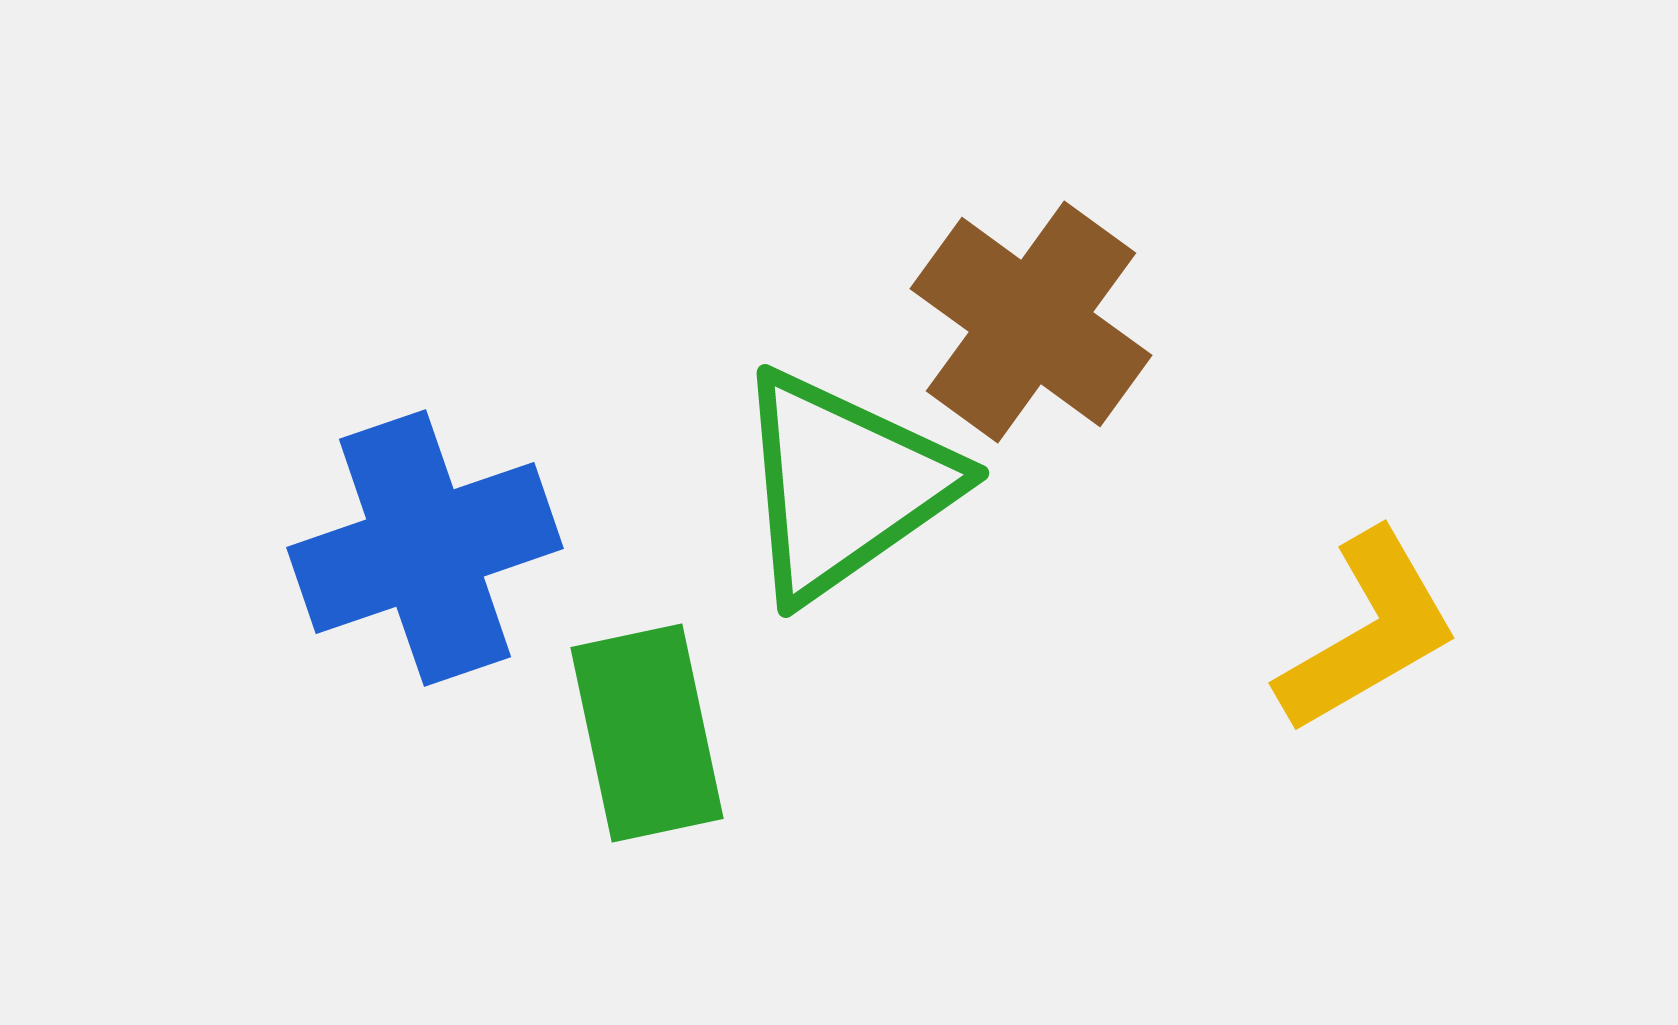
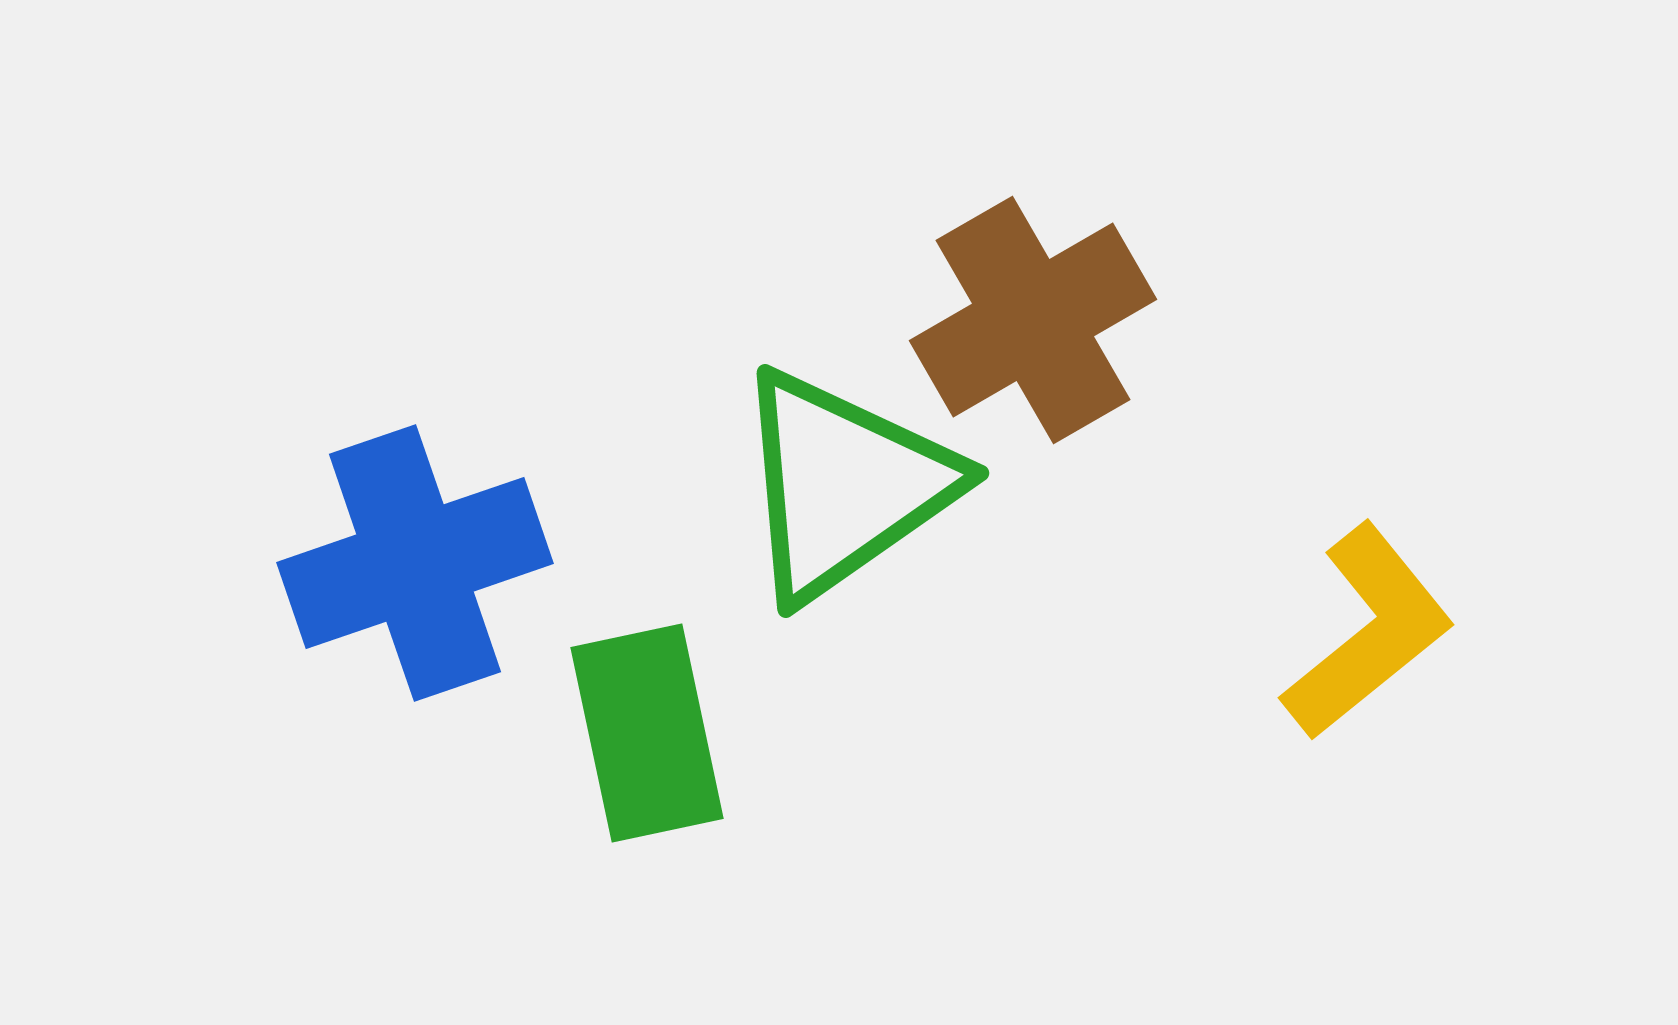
brown cross: moved 2 px right, 2 px up; rotated 24 degrees clockwise
blue cross: moved 10 px left, 15 px down
yellow L-shape: rotated 9 degrees counterclockwise
